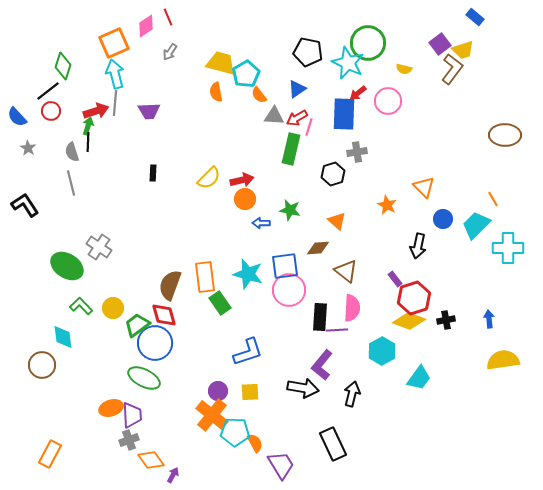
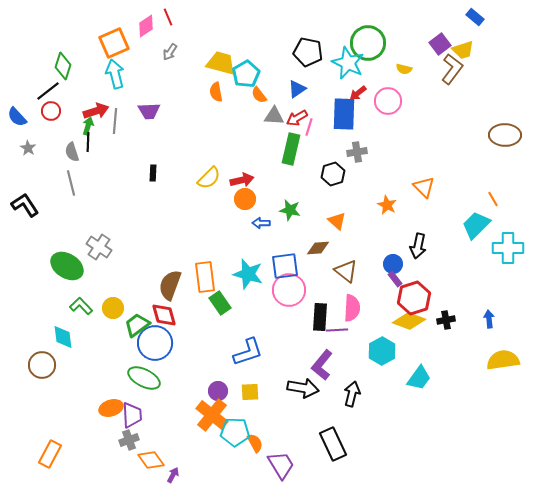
gray line at (115, 103): moved 18 px down
blue circle at (443, 219): moved 50 px left, 45 px down
